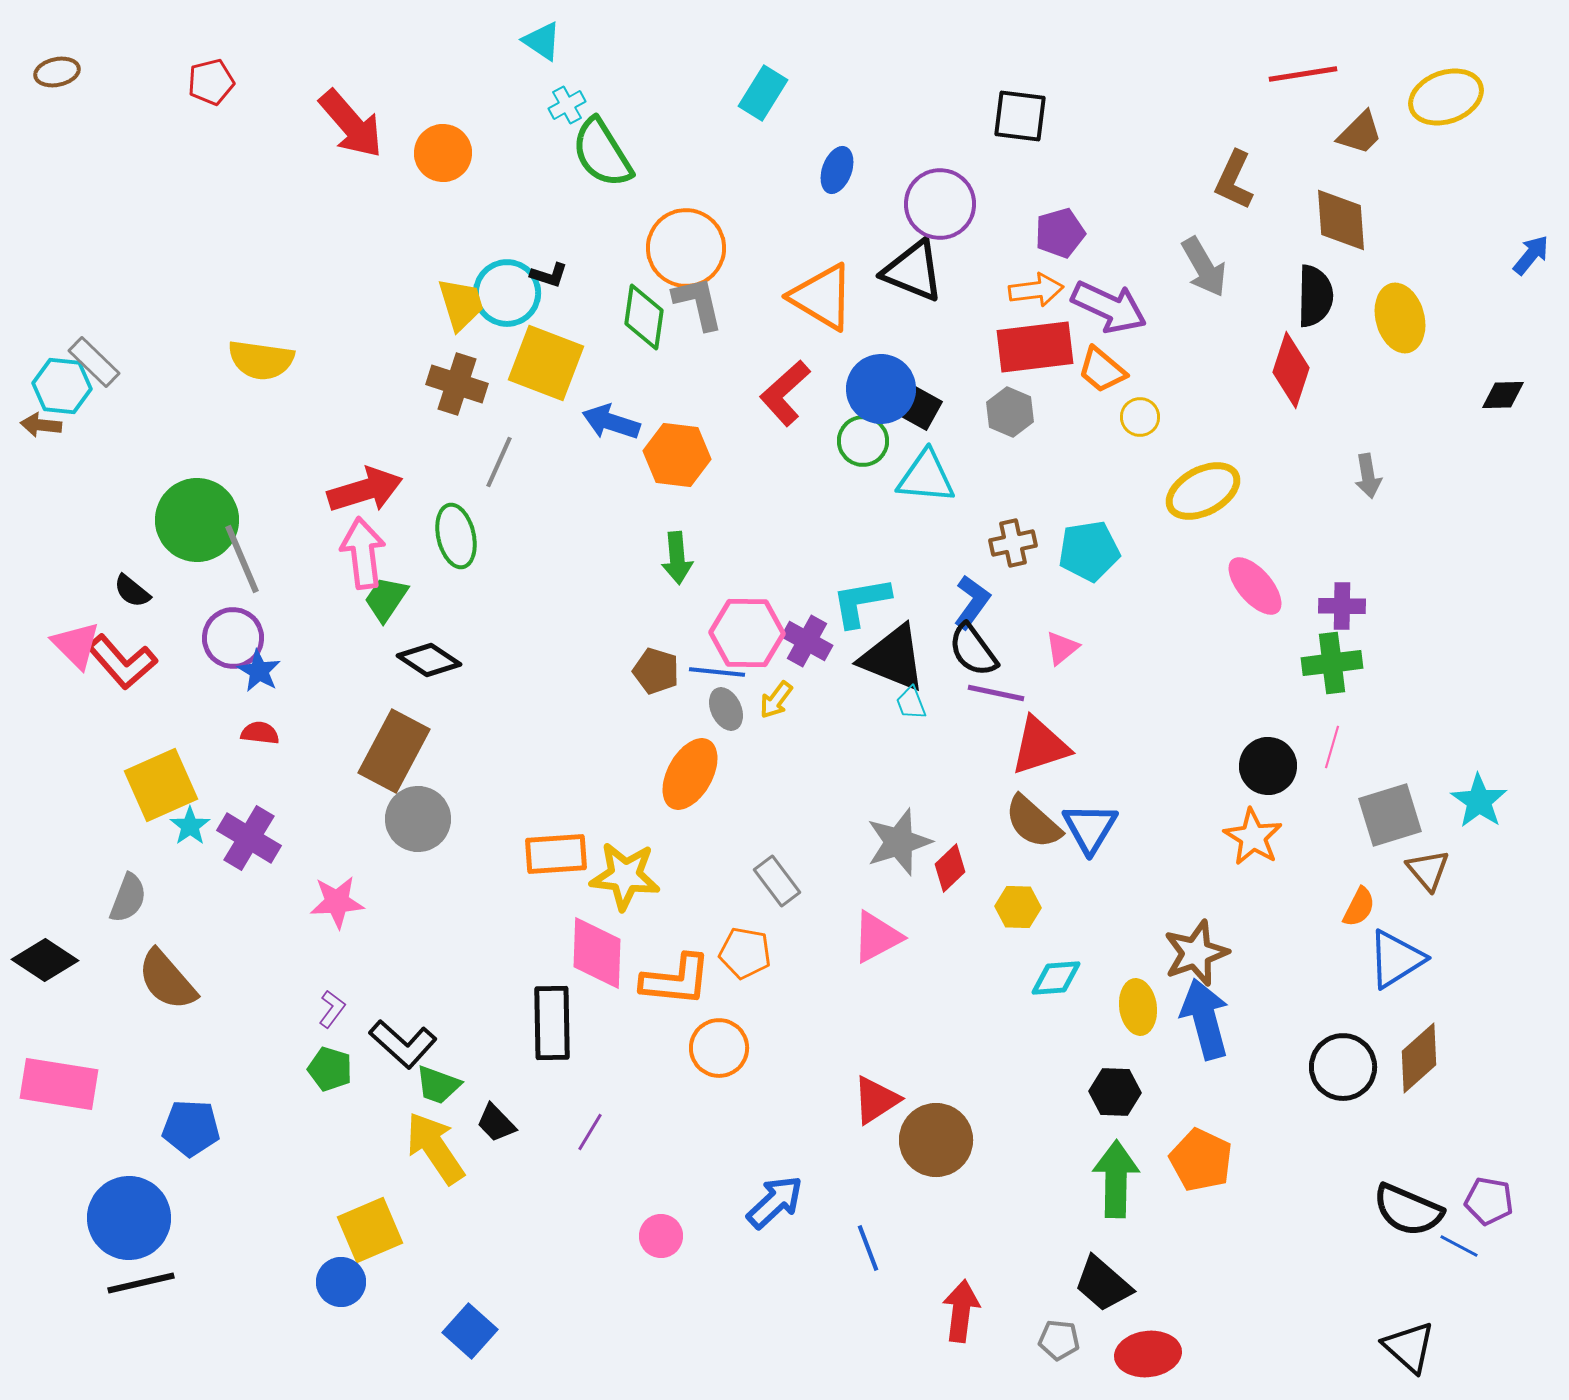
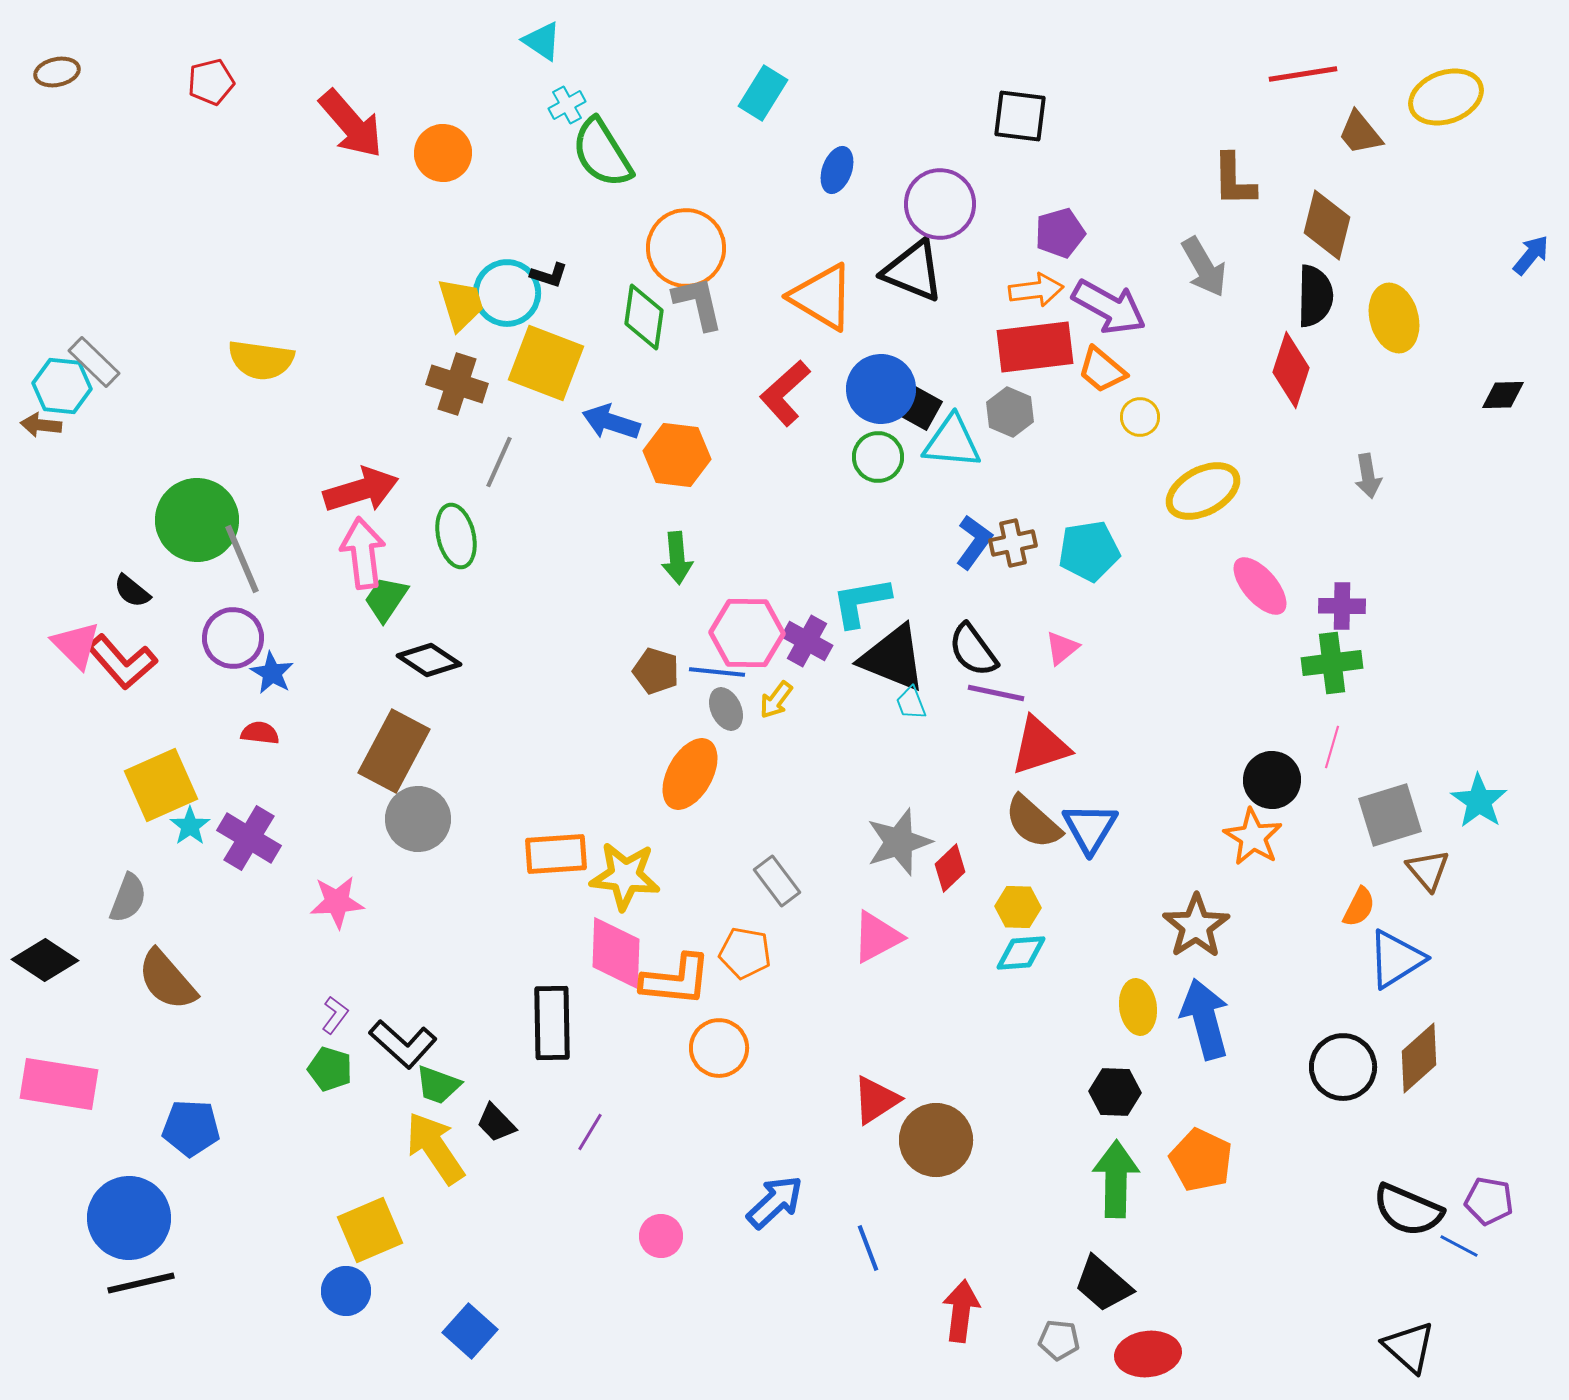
brown trapezoid at (1360, 133): rotated 96 degrees clockwise
brown L-shape at (1234, 180): rotated 26 degrees counterclockwise
brown diamond at (1341, 220): moved 14 px left, 5 px down; rotated 18 degrees clockwise
purple arrow at (1109, 307): rotated 4 degrees clockwise
yellow ellipse at (1400, 318): moved 6 px left
green circle at (863, 441): moved 15 px right, 16 px down
cyan triangle at (926, 477): moved 26 px right, 35 px up
red arrow at (365, 490): moved 4 px left
pink ellipse at (1255, 586): moved 5 px right
blue L-shape at (972, 602): moved 2 px right, 60 px up
blue star at (259, 671): moved 13 px right, 2 px down
black circle at (1268, 766): moved 4 px right, 14 px down
pink diamond at (597, 953): moved 19 px right
brown star at (1196, 953): moved 27 px up; rotated 14 degrees counterclockwise
cyan diamond at (1056, 978): moved 35 px left, 25 px up
purple L-shape at (332, 1009): moved 3 px right, 6 px down
blue circle at (341, 1282): moved 5 px right, 9 px down
